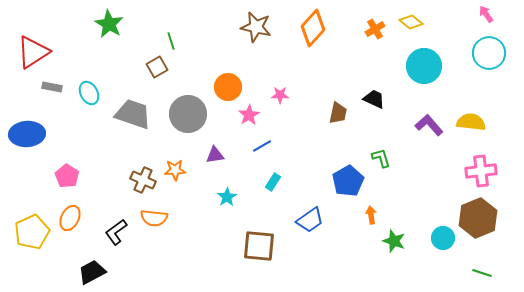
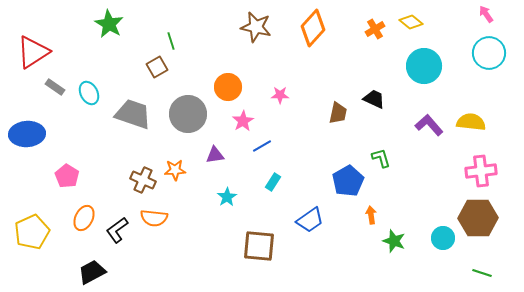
gray rectangle at (52, 87): moved 3 px right; rotated 24 degrees clockwise
pink star at (249, 115): moved 6 px left, 6 px down
orange ellipse at (70, 218): moved 14 px right
brown hexagon at (478, 218): rotated 21 degrees clockwise
black L-shape at (116, 232): moved 1 px right, 2 px up
